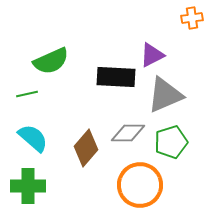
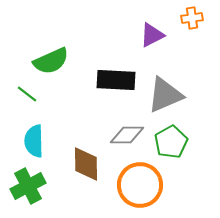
purple triangle: moved 20 px up
black rectangle: moved 3 px down
green line: rotated 50 degrees clockwise
gray diamond: moved 1 px left, 2 px down
cyan semicircle: moved 1 px right, 3 px down; rotated 132 degrees counterclockwise
green pentagon: rotated 12 degrees counterclockwise
brown diamond: moved 16 px down; rotated 42 degrees counterclockwise
green cross: rotated 28 degrees counterclockwise
